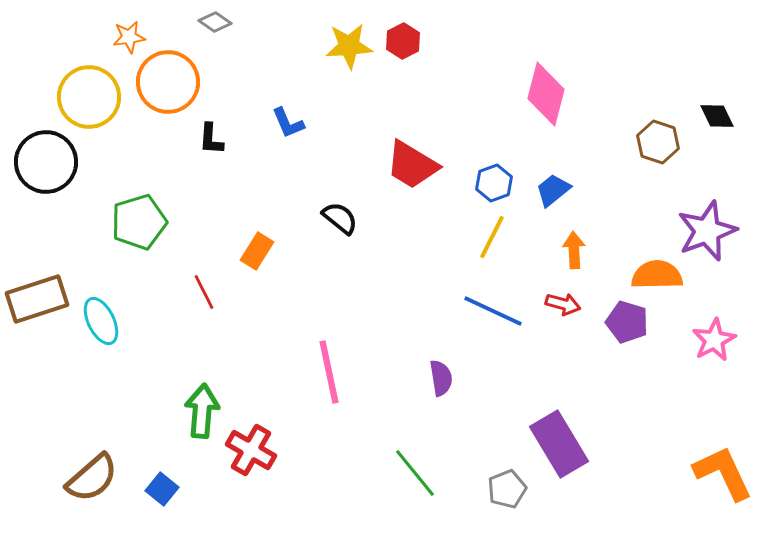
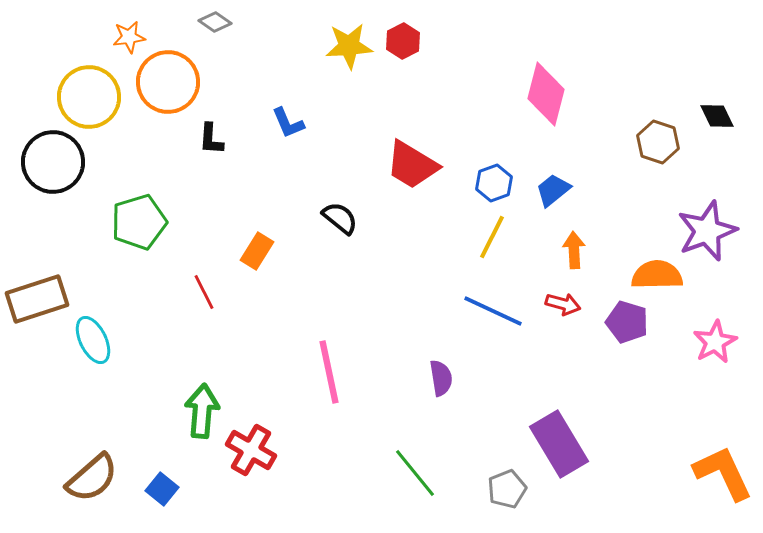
black circle: moved 7 px right
cyan ellipse: moved 8 px left, 19 px down
pink star: moved 1 px right, 2 px down
